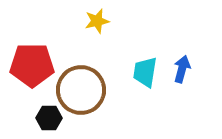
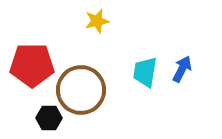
blue arrow: rotated 12 degrees clockwise
